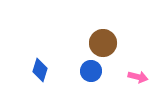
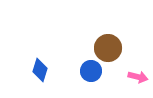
brown circle: moved 5 px right, 5 px down
